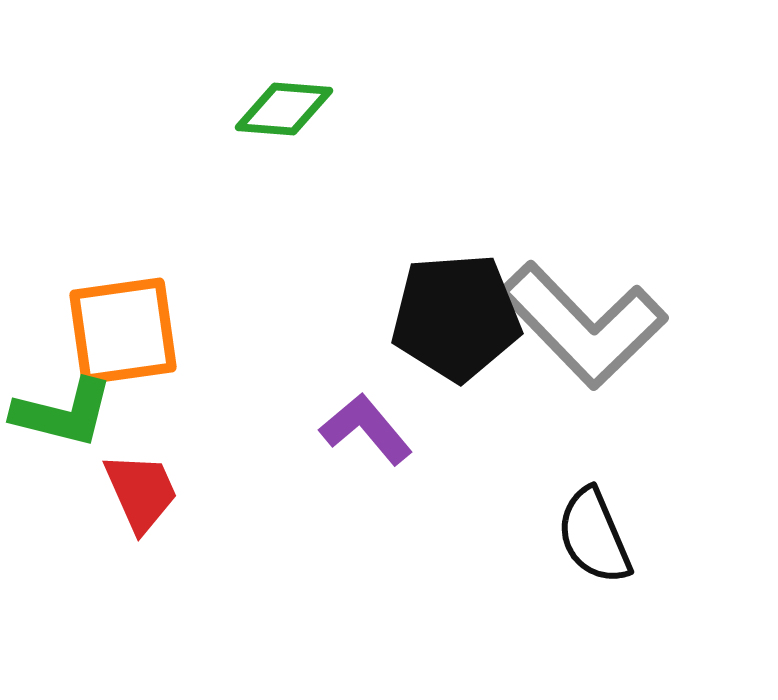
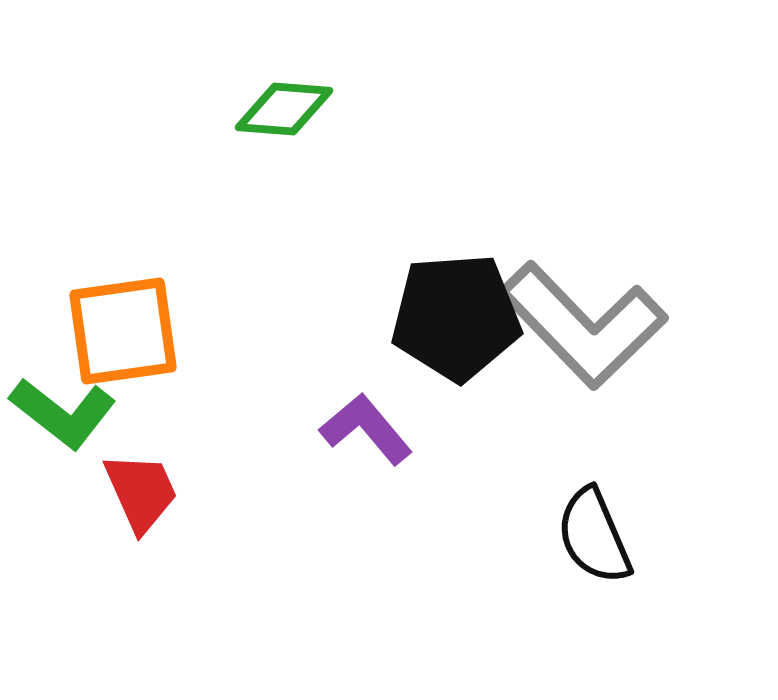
green L-shape: rotated 24 degrees clockwise
